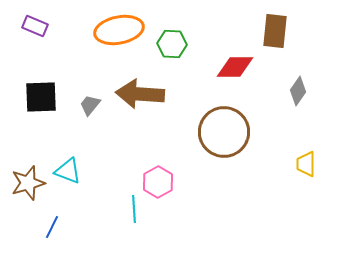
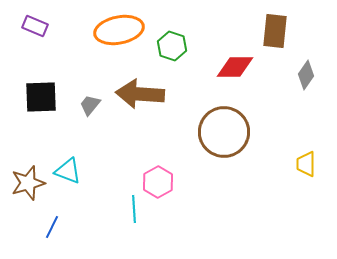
green hexagon: moved 2 px down; rotated 16 degrees clockwise
gray diamond: moved 8 px right, 16 px up
